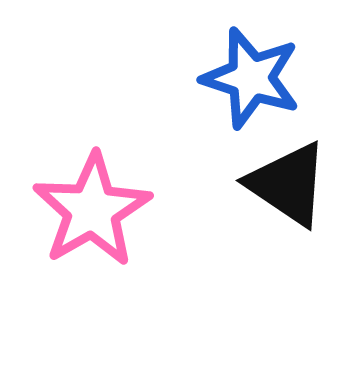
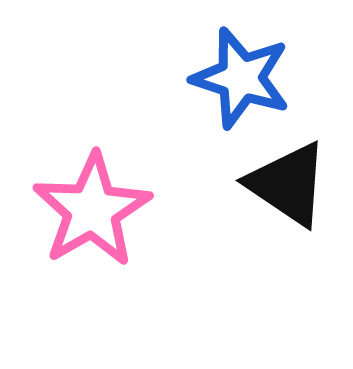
blue star: moved 10 px left
